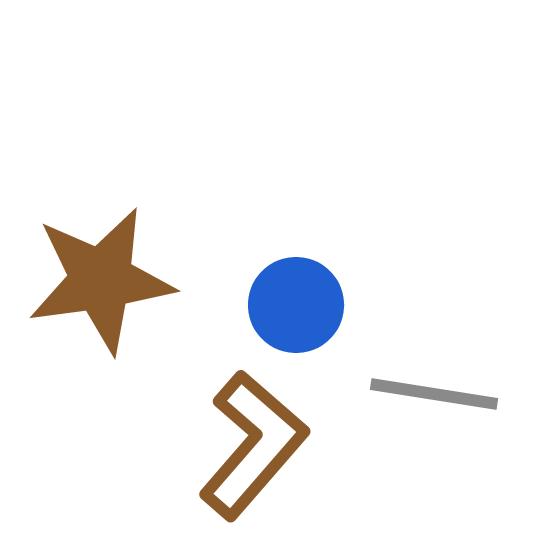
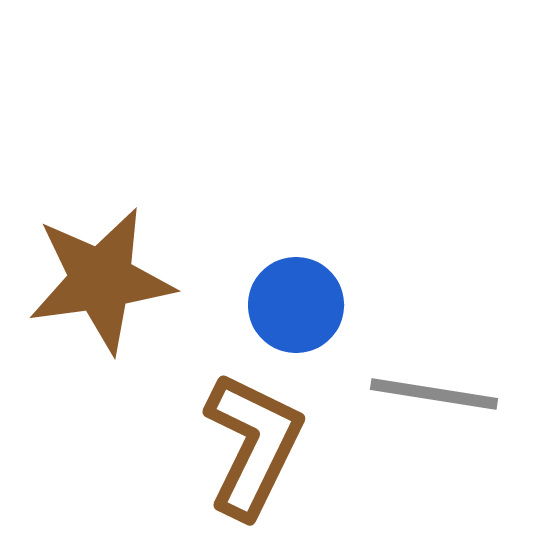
brown L-shape: rotated 15 degrees counterclockwise
